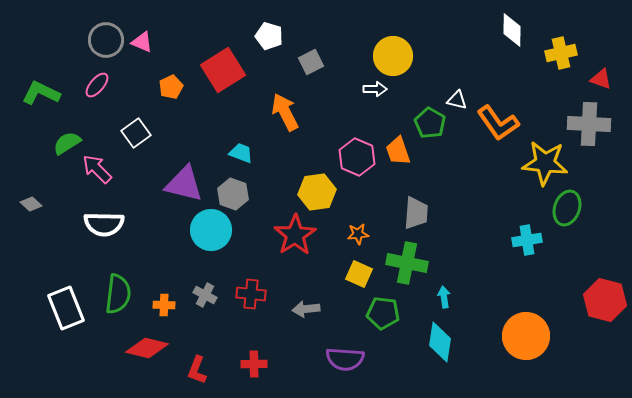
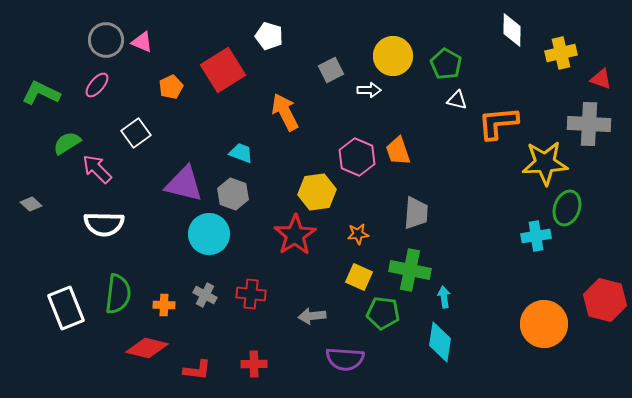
gray square at (311, 62): moved 20 px right, 8 px down
white arrow at (375, 89): moved 6 px left, 1 px down
green pentagon at (430, 123): moved 16 px right, 59 px up
orange L-shape at (498, 123): rotated 120 degrees clockwise
yellow star at (545, 163): rotated 9 degrees counterclockwise
cyan circle at (211, 230): moved 2 px left, 4 px down
cyan cross at (527, 240): moved 9 px right, 4 px up
green cross at (407, 263): moved 3 px right, 7 px down
yellow square at (359, 274): moved 3 px down
gray arrow at (306, 309): moved 6 px right, 7 px down
orange circle at (526, 336): moved 18 px right, 12 px up
red L-shape at (197, 370): rotated 104 degrees counterclockwise
